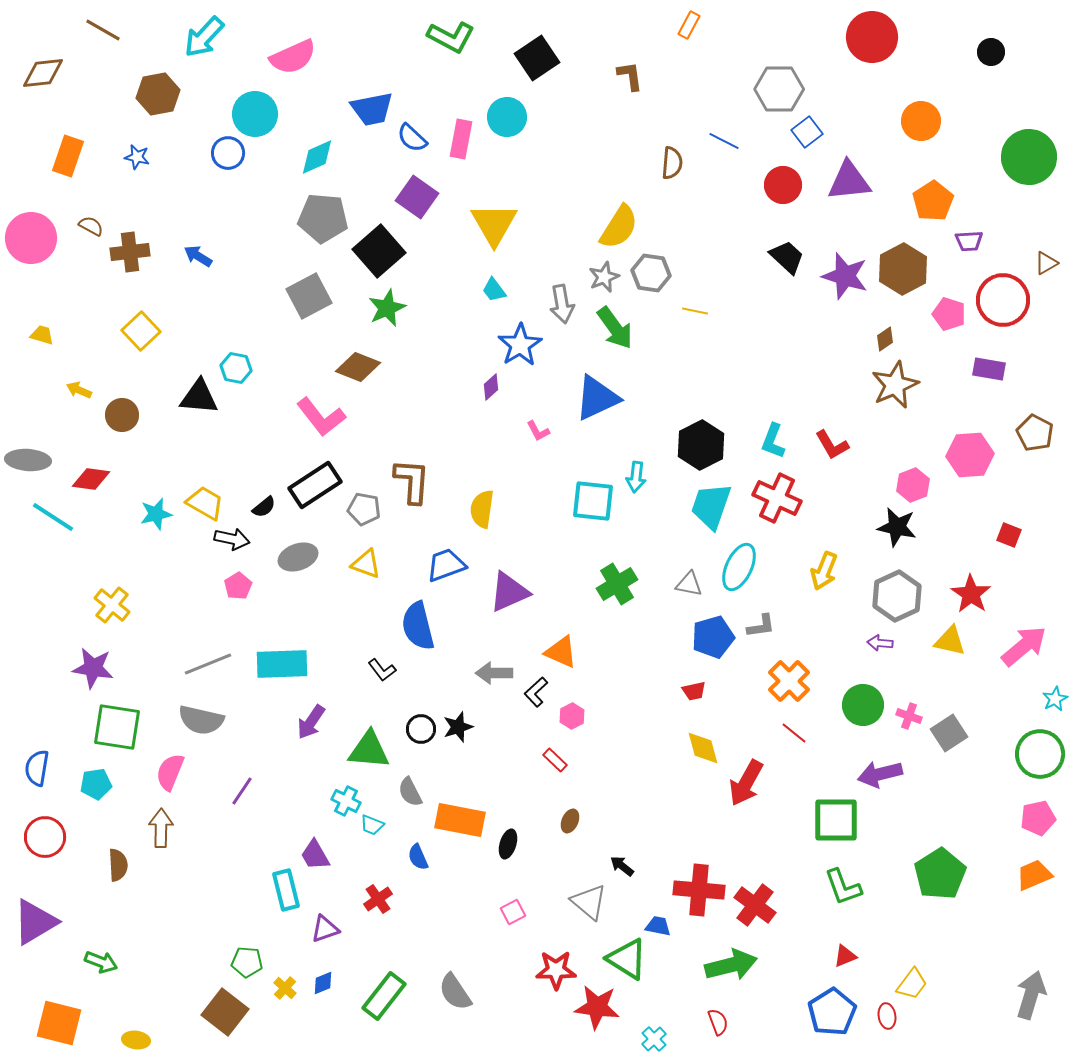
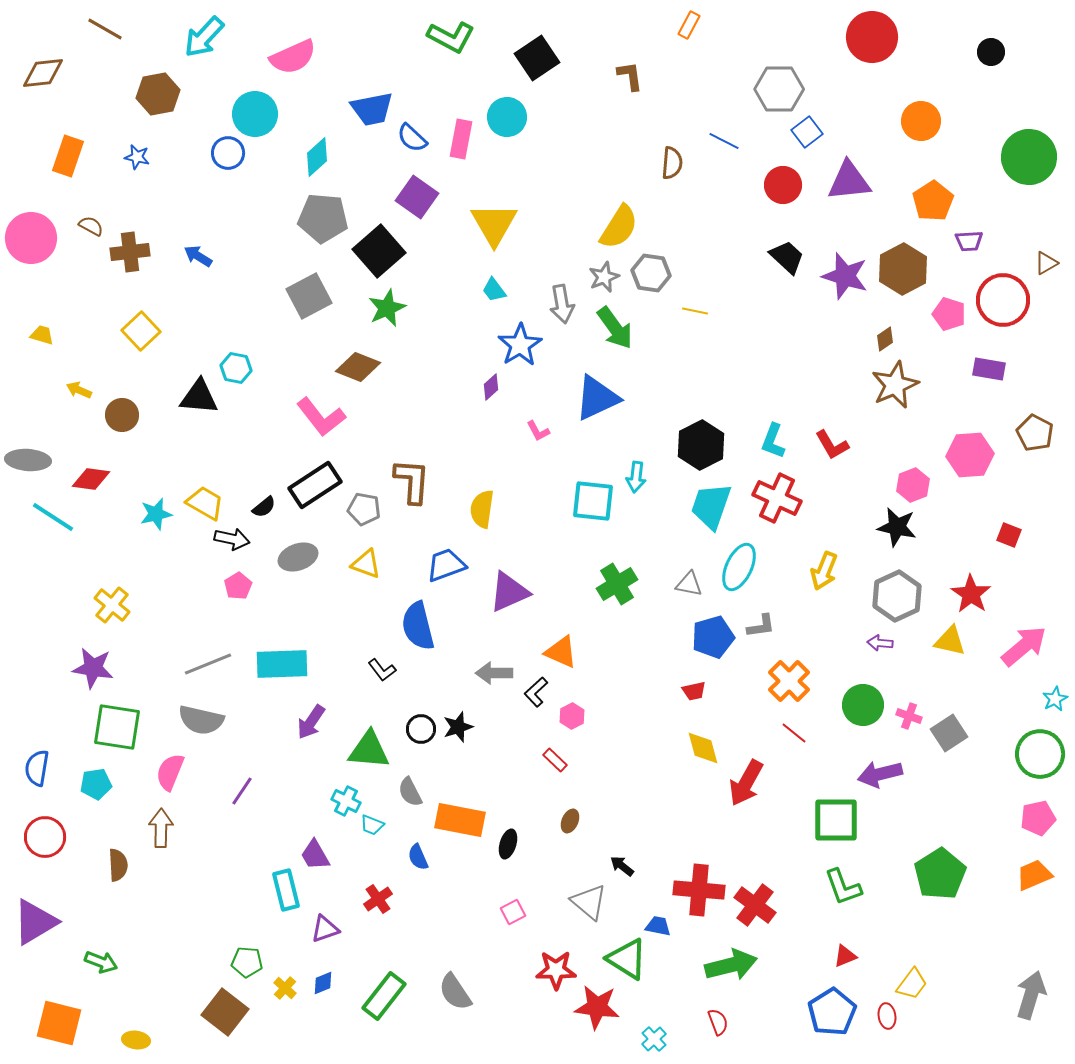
brown line at (103, 30): moved 2 px right, 1 px up
cyan diamond at (317, 157): rotated 18 degrees counterclockwise
